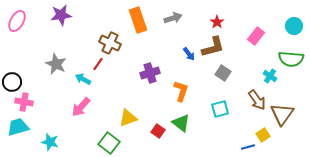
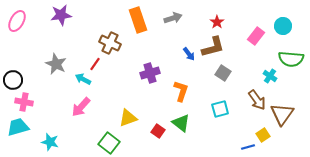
cyan circle: moved 11 px left
red line: moved 3 px left
black circle: moved 1 px right, 2 px up
